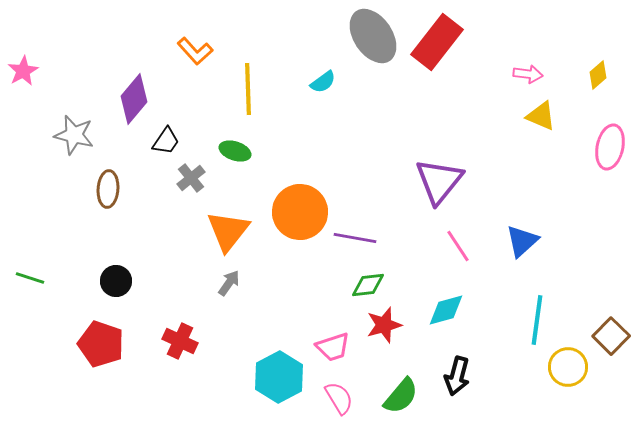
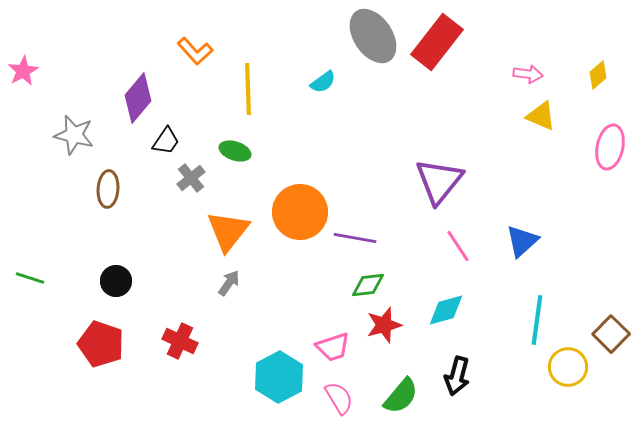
purple diamond: moved 4 px right, 1 px up
brown square: moved 2 px up
